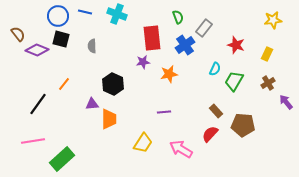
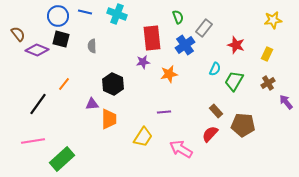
yellow trapezoid: moved 6 px up
